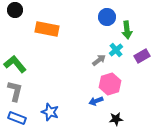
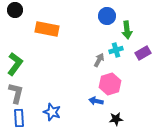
blue circle: moved 1 px up
cyan cross: rotated 24 degrees clockwise
purple rectangle: moved 1 px right, 3 px up
gray arrow: rotated 24 degrees counterclockwise
green L-shape: rotated 75 degrees clockwise
gray L-shape: moved 1 px right, 2 px down
blue arrow: rotated 32 degrees clockwise
blue star: moved 2 px right
blue rectangle: moved 2 px right; rotated 66 degrees clockwise
